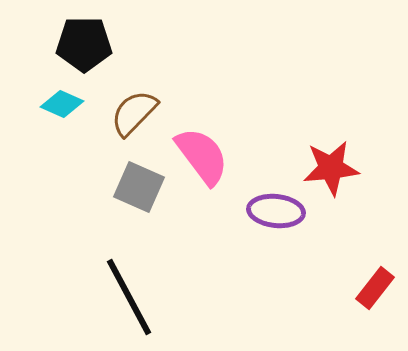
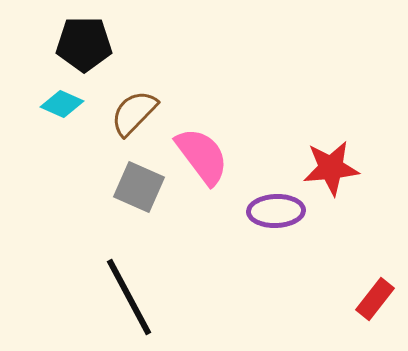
purple ellipse: rotated 8 degrees counterclockwise
red rectangle: moved 11 px down
